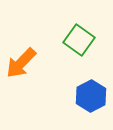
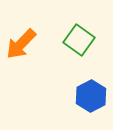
orange arrow: moved 19 px up
